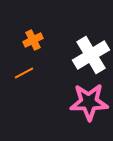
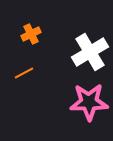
orange cross: moved 2 px left, 6 px up
white cross: moved 1 px left, 3 px up
